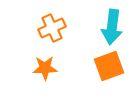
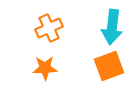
orange cross: moved 3 px left
